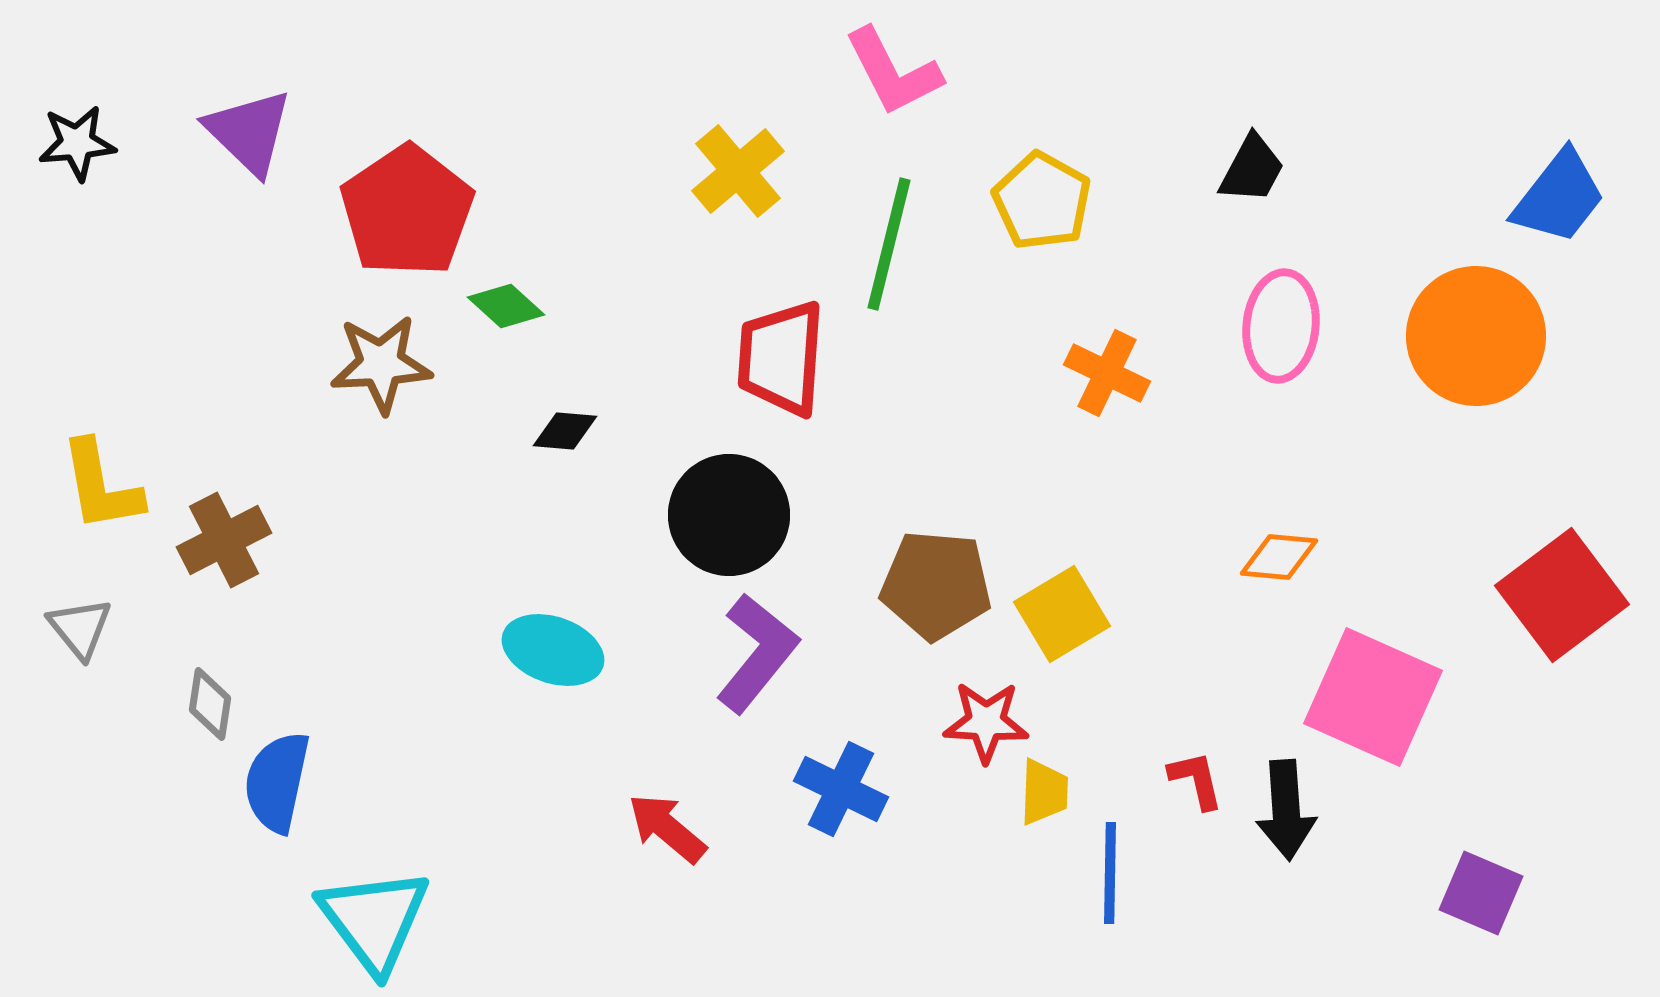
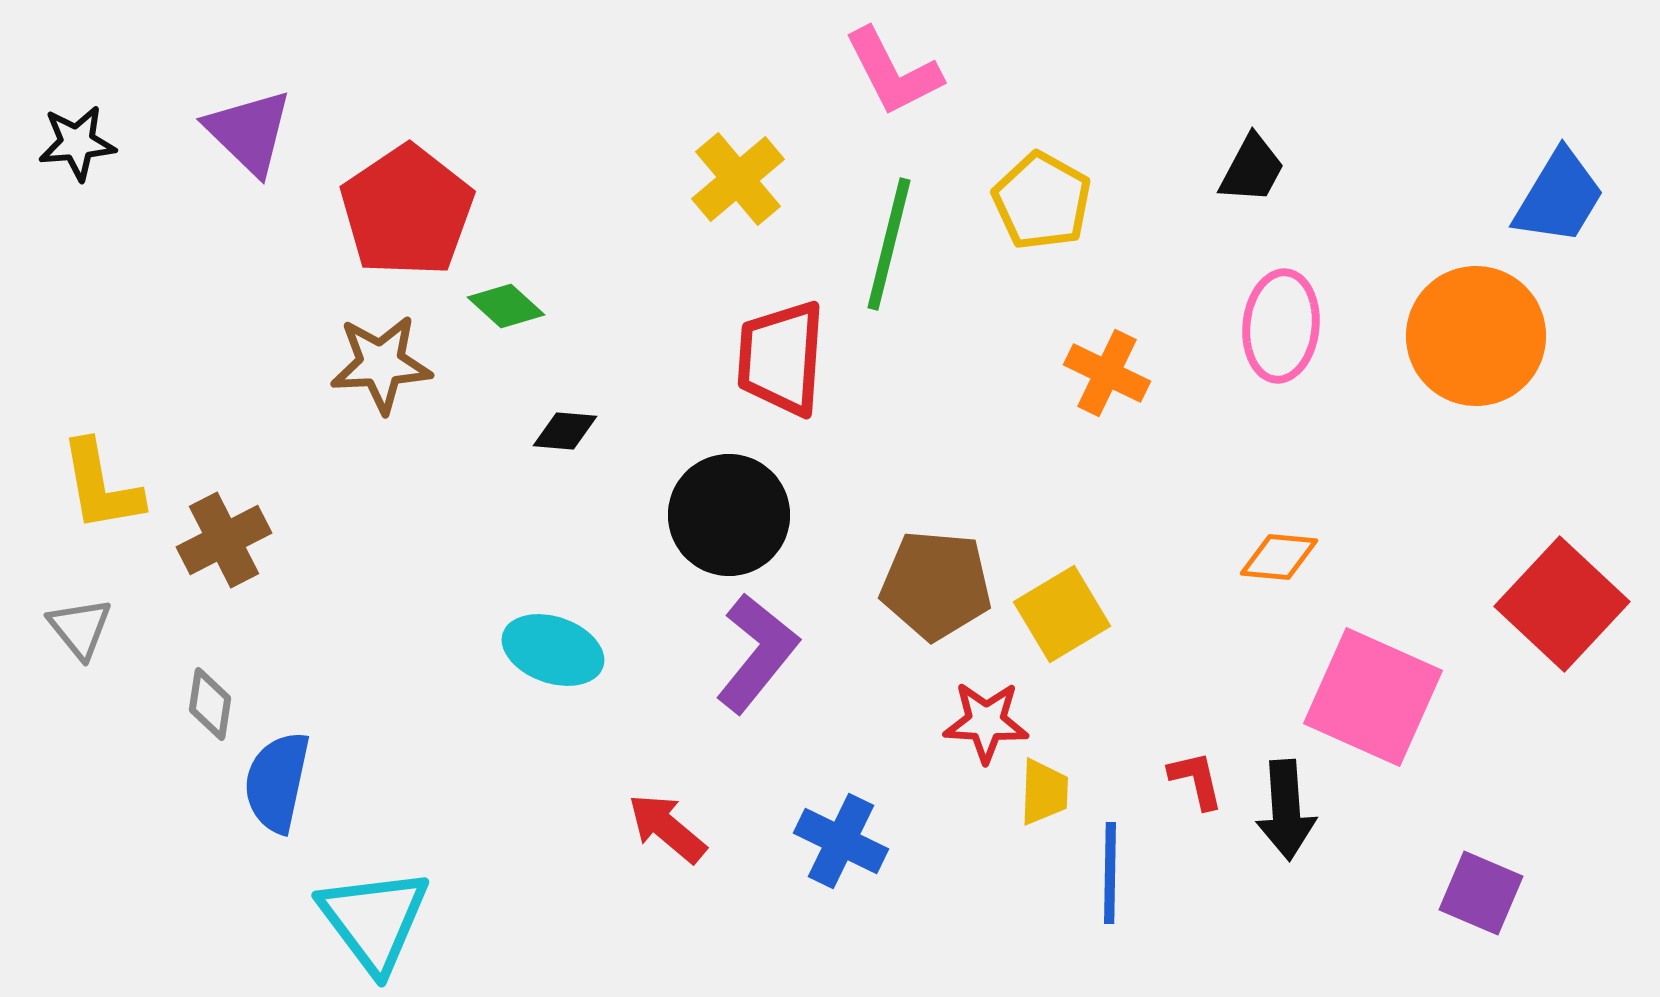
yellow cross: moved 8 px down
blue trapezoid: rotated 7 degrees counterclockwise
red square: moved 9 px down; rotated 10 degrees counterclockwise
blue cross: moved 52 px down
